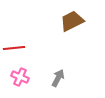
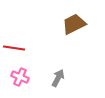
brown trapezoid: moved 2 px right, 3 px down
red line: rotated 15 degrees clockwise
